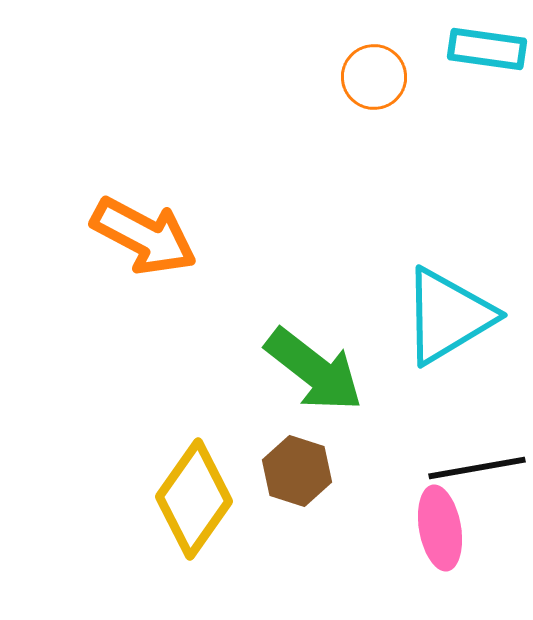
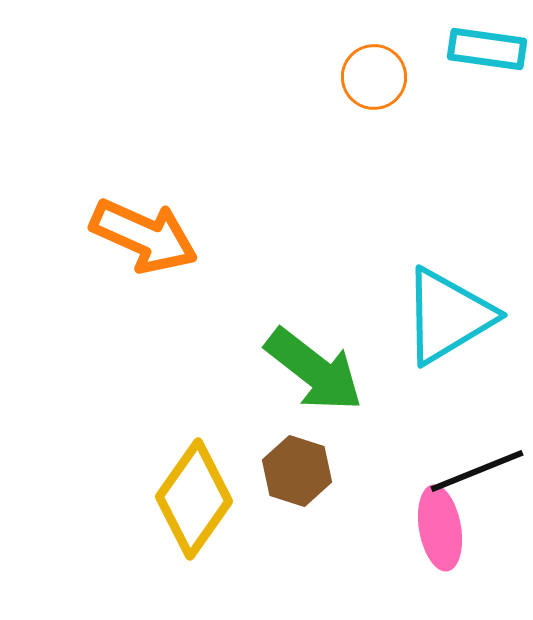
orange arrow: rotated 4 degrees counterclockwise
black line: moved 3 px down; rotated 12 degrees counterclockwise
